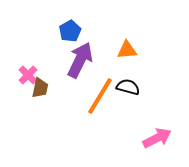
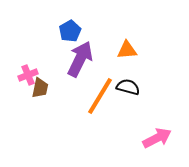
purple arrow: moved 1 px up
pink cross: rotated 24 degrees clockwise
